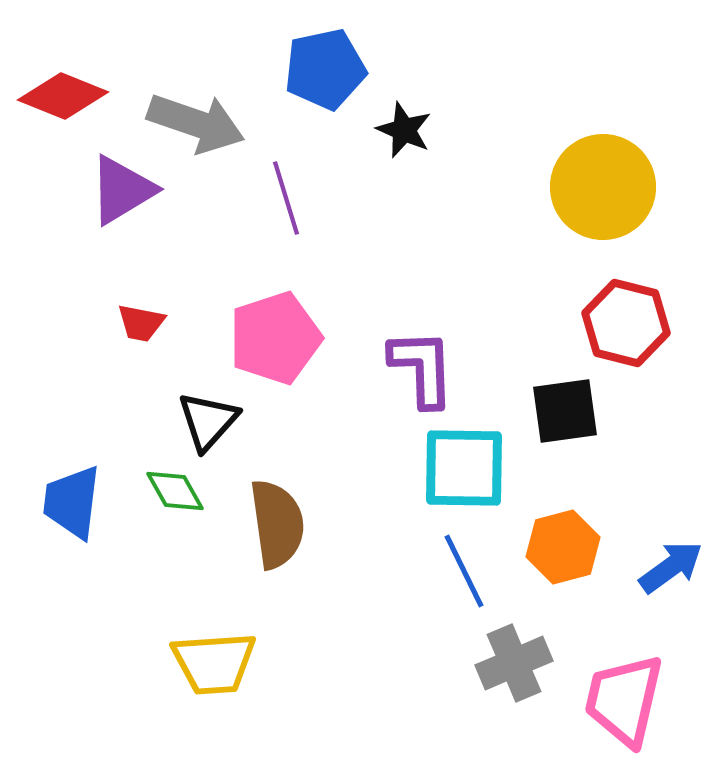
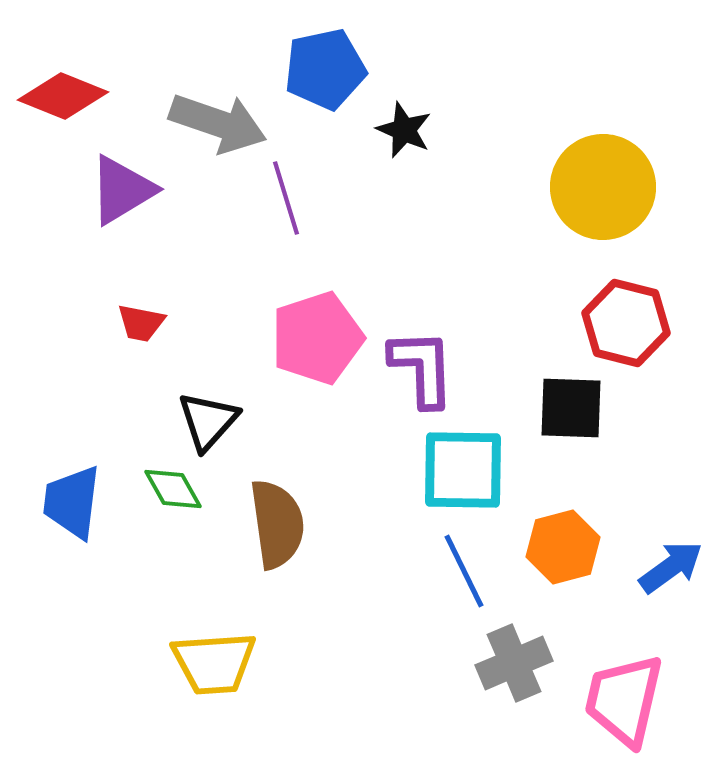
gray arrow: moved 22 px right
pink pentagon: moved 42 px right
black square: moved 6 px right, 3 px up; rotated 10 degrees clockwise
cyan square: moved 1 px left, 2 px down
green diamond: moved 2 px left, 2 px up
